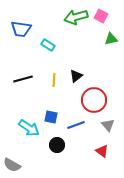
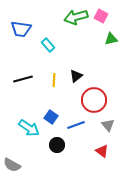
cyan rectangle: rotated 16 degrees clockwise
blue square: rotated 24 degrees clockwise
